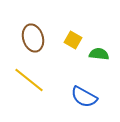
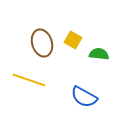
brown ellipse: moved 9 px right, 5 px down
yellow line: rotated 20 degrees counterclockwise
